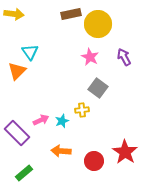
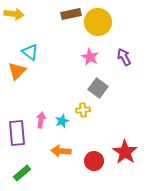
yellow circle: moved 2 px up
cyan triangle: rotated 18 degrees counterclockwise
yellow cross: moved 1 px right
pink arrow: rotated 56 degrees counterclockwise
purple rectangle: rotated 40 degrees clockwise
green rectangle: moved 2 px left
